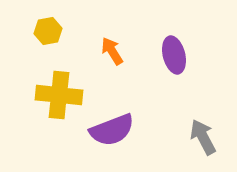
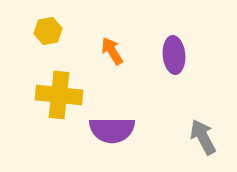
purple ellipse: rotated 9 degrees clockwise
purple semicircle: rotated 21 degrees clockwise
